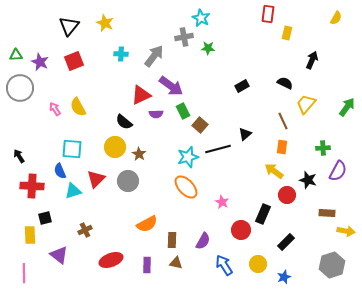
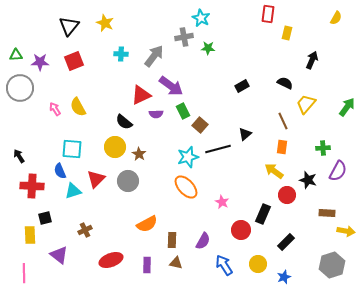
purple star at (40, 62): rotated 24 degrees counterclockwise
